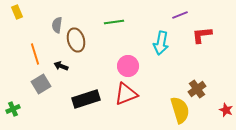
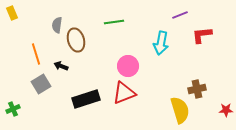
yellow rectangle: moved 5 px left, 1 px down
orange line: moved 1 px right
brown cross: rotated 24 degrees clockwise
red triangle: moved 2 px left, 1 px up
red star: rotated 24 degrees counterclockwise
